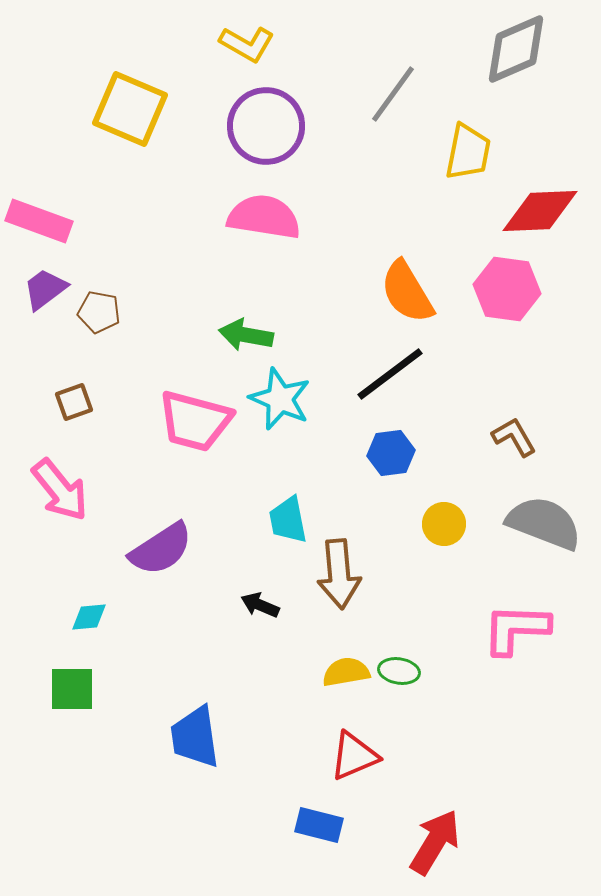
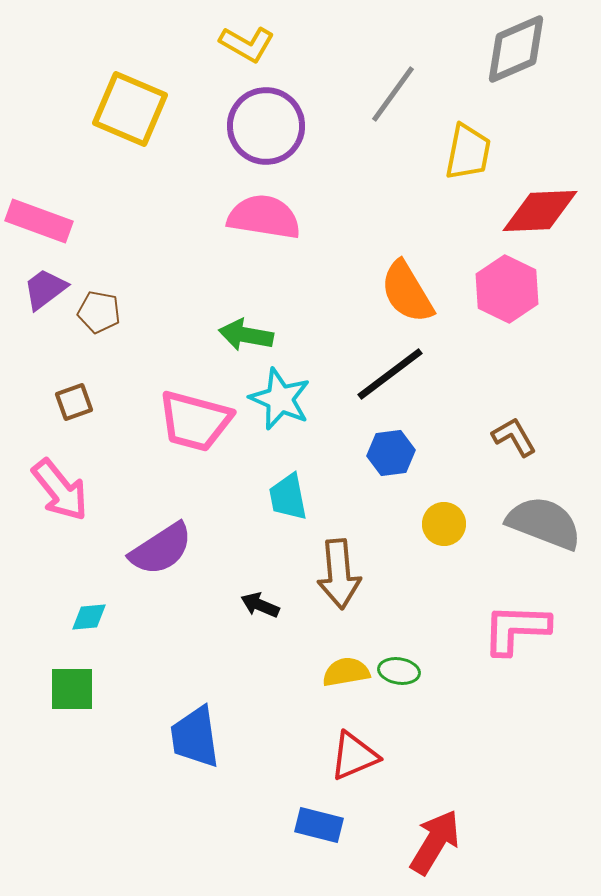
pink hexagon: rotated 18 degrees clockwise
cyan trapezoid: moved 23 px up
